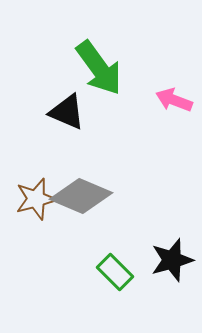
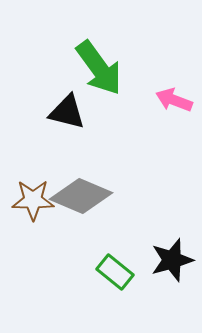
black triangle: rotated 9 degrees counterclockwise
brown star: moved 3 px left, 1 px down; rotated 15 degrees clockwise
green rectangle: rotated 6 degrees counterclockwise
